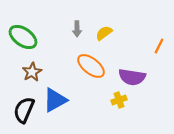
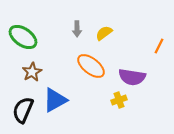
black semicircle: moved 1 px left
